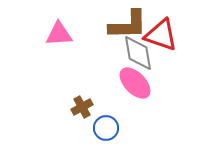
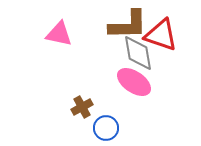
pink triangle: rotated 16 degrees clockwise
pink ellipse: moved 1 px left, 1 px up; rotated 12 degrees counterclockwise
